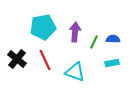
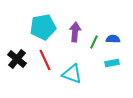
cyan triangle: moved 3 px left, 2 px down
